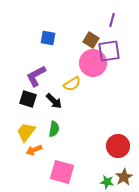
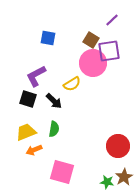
purple line: rotated 32 degrees clockwise
yellow trapezoid: rotated 30 degrees clockwise
